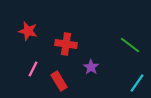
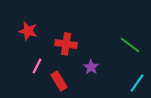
pink line: moved 4 px right, 3 px up
